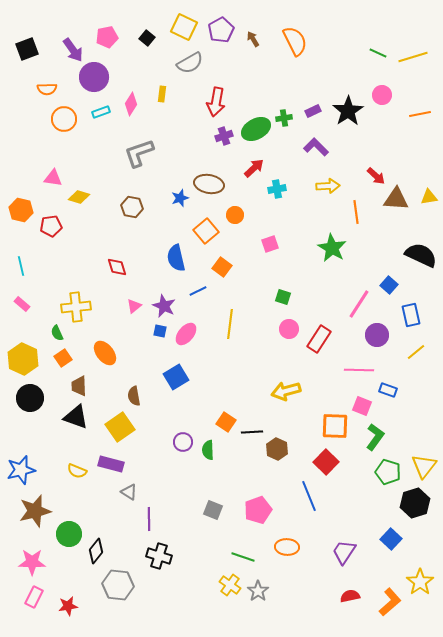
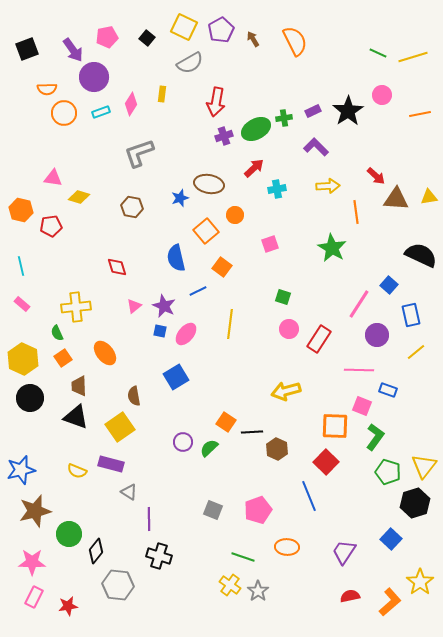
orange circle at (64, 119): moved 6 px up
green semicircle at (208, 450): moved 1 px right, 2 px up; rotated 48 degrees clockwise
